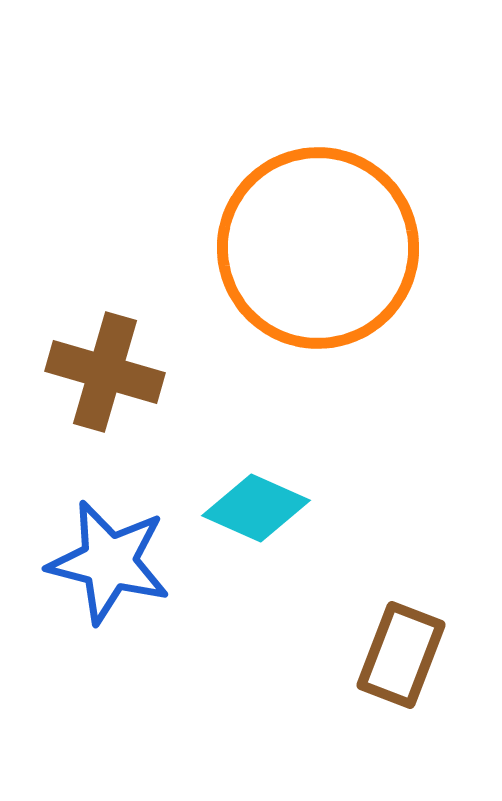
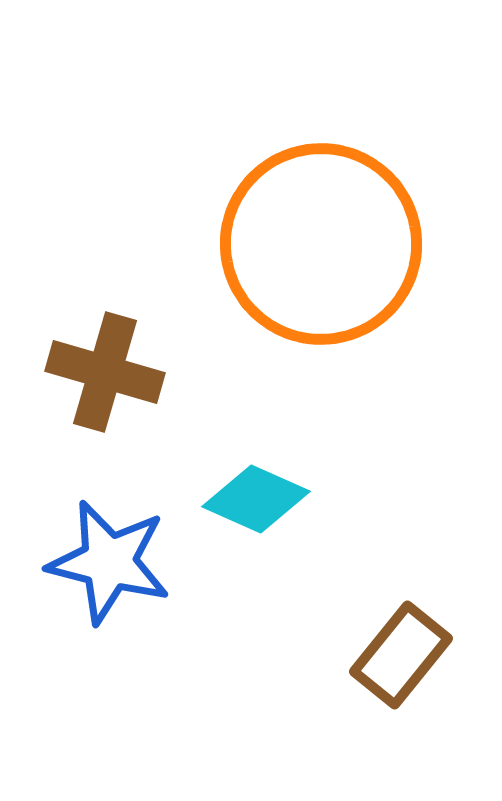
orange circle: moved 3 px right, 4 px up
cyan diamond: moved 9 px up
brown rectangle: rotated 18 degrees clockwise
